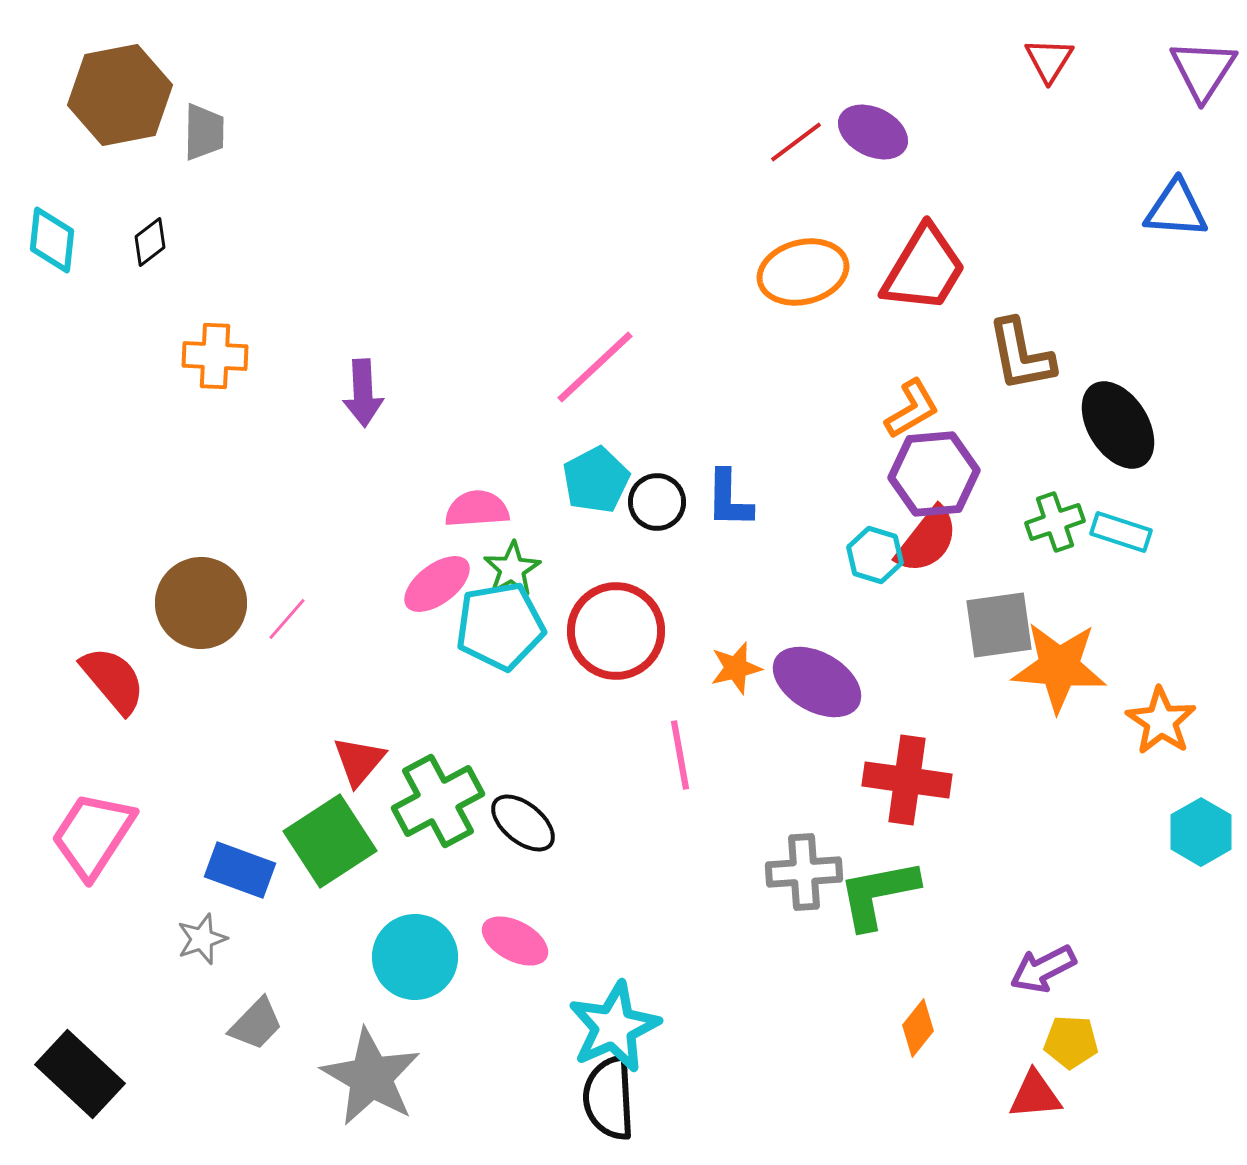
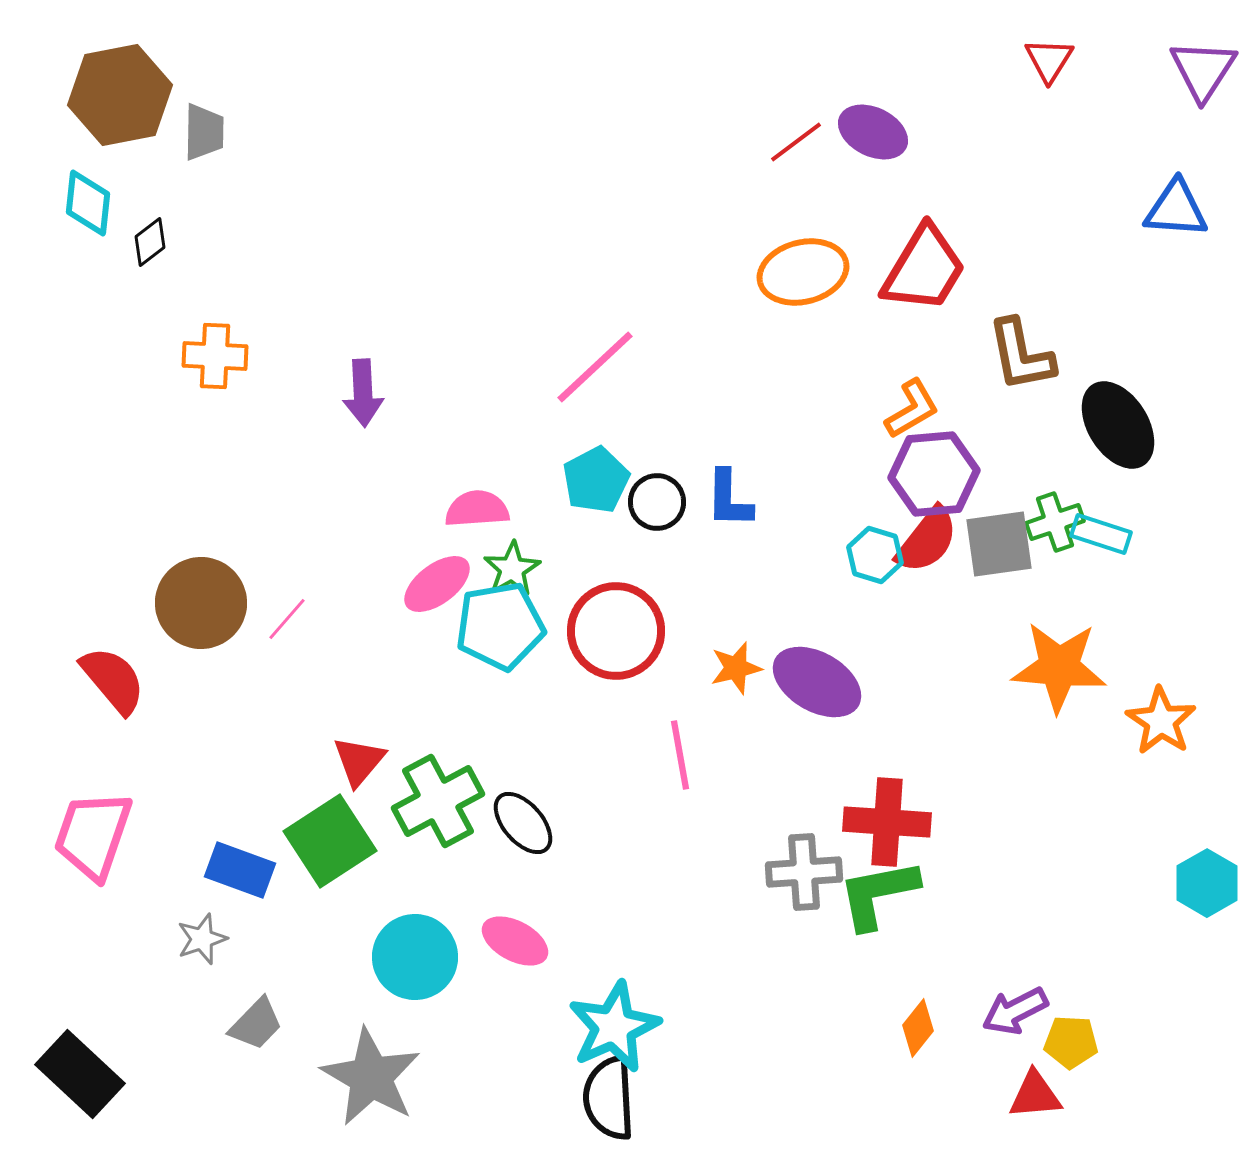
cyan diamond at (52, 240): moved 36 px right, 37 px up
cyan rectangle at (1121, 532): moved 20 px left, 2 px down
gray square at (999, 625): moved 81 px up
red cross at (907, 780): moved 20 px left, 42 px down; rotated 4 degrees counterclockwise
black ellipse at (523, 823): rotated 10 degrees clockwise
cyan hexagon at (1201, 832): moved 6 px right, 51 px down
pink trapezoid at (93, 835): rotated 14 degrees counterclockwise
purple arrow at (1043, 969): moved 28 px left, 42 px down
